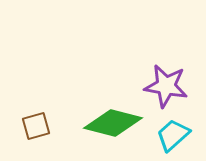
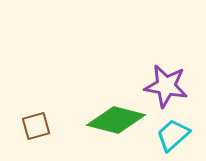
green diamond: moved 3 px right, 3 px up
